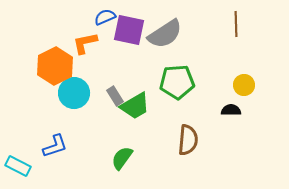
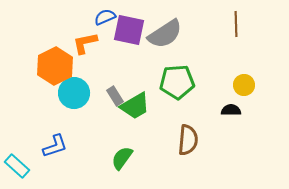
cyan rectangle: moved 1 px left; rotated 15 degrees clockwise
